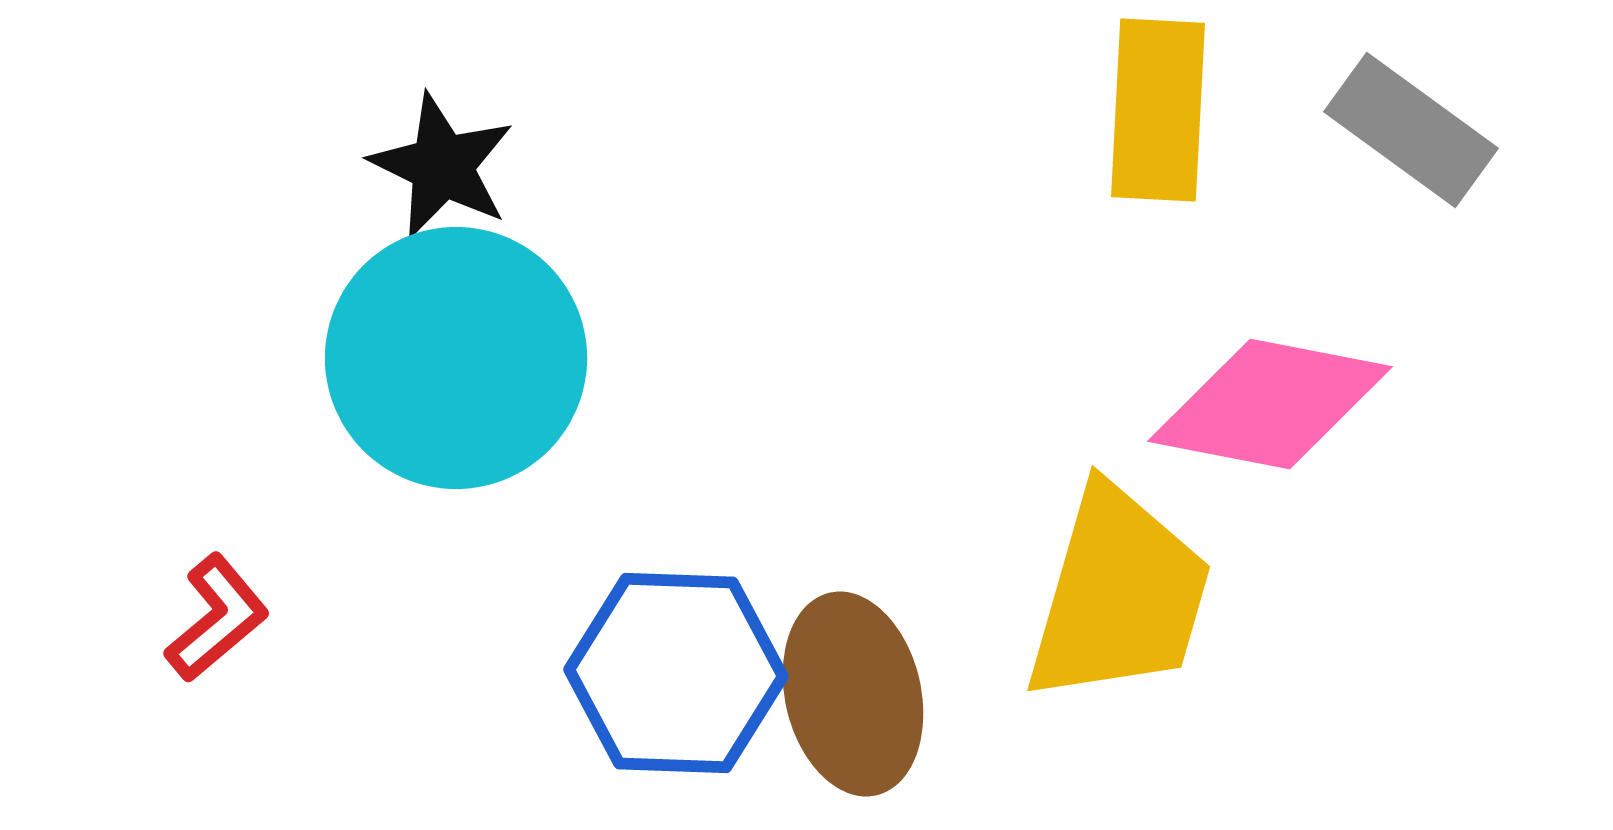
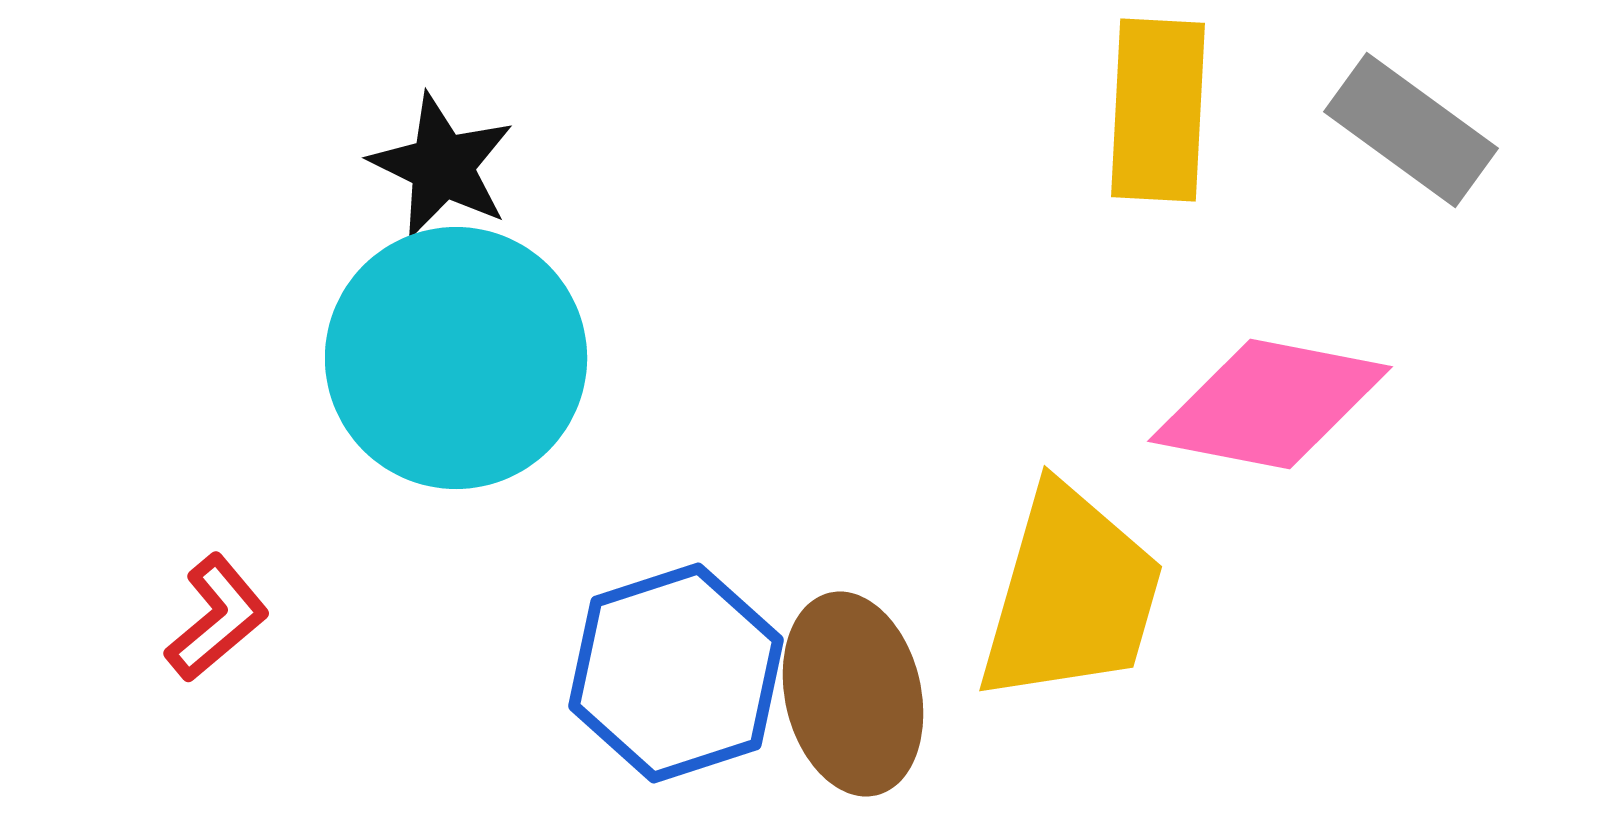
yellow trapezoid: moved 48 px left
blue hexagon: rotated 20 degrees counterclockwise
